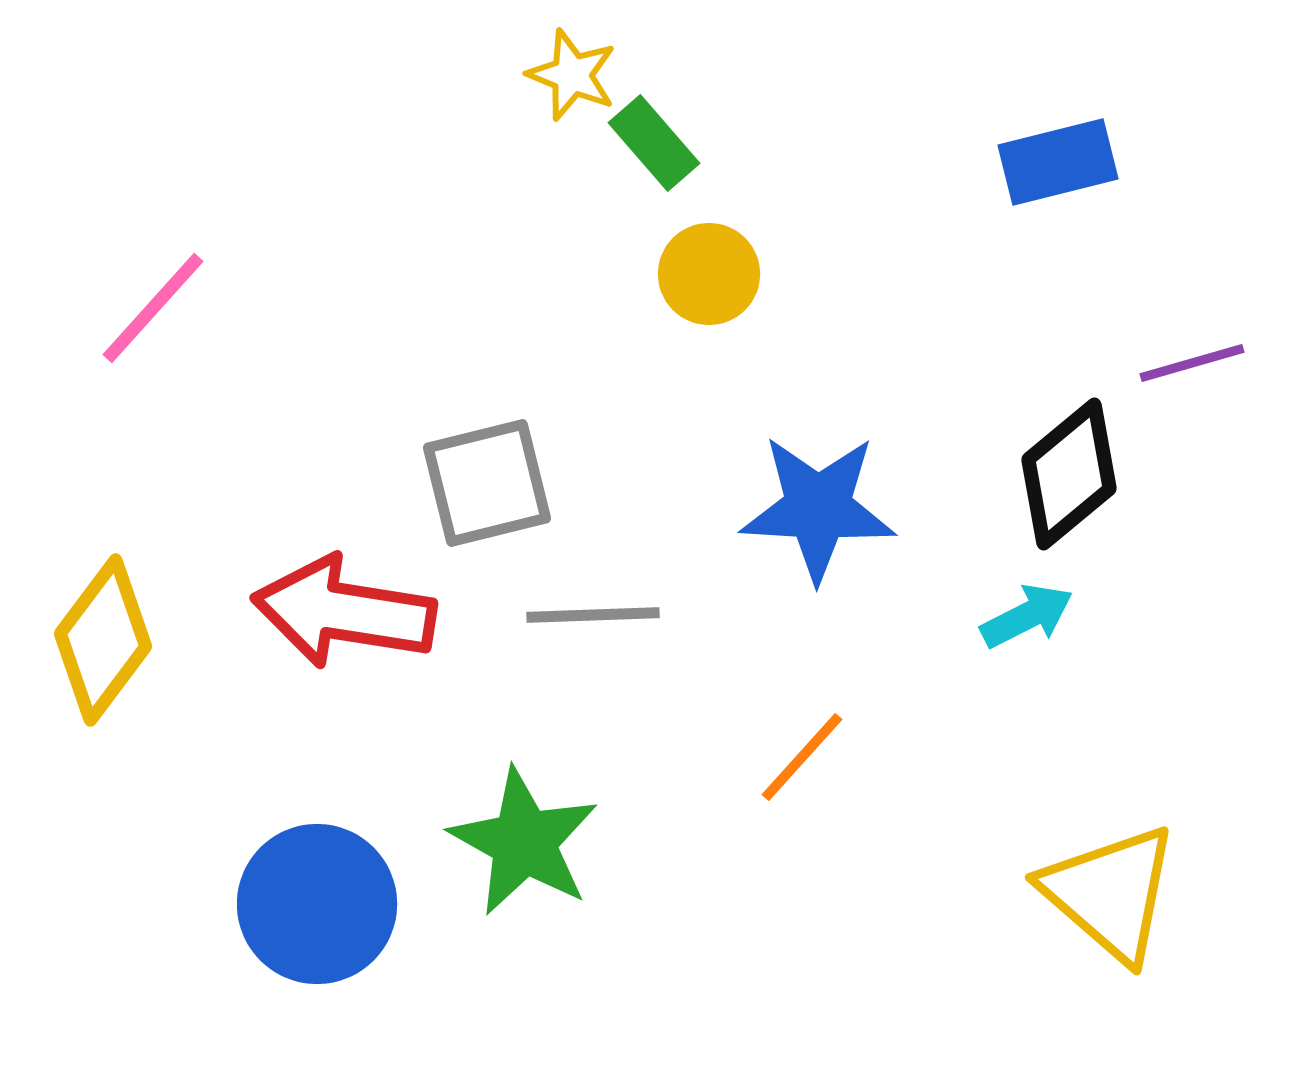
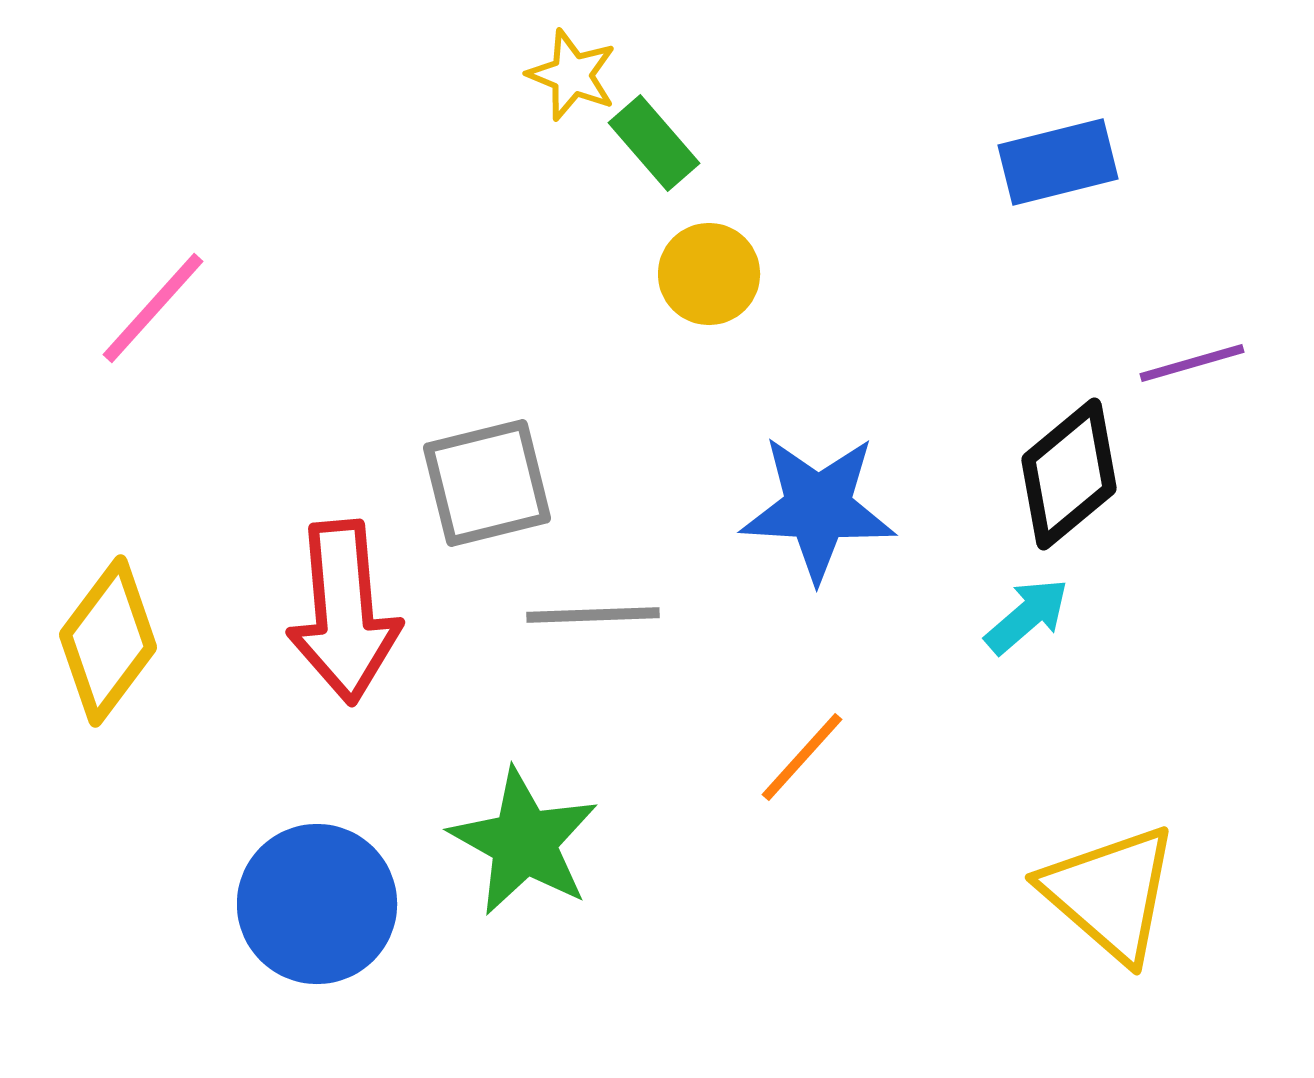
red arrow: rotated 104 degrees counterclockwise
cyan arrow: rotated 14 degrees counterclockwise
yellow diamond: moved 5 px right, 1 px down
